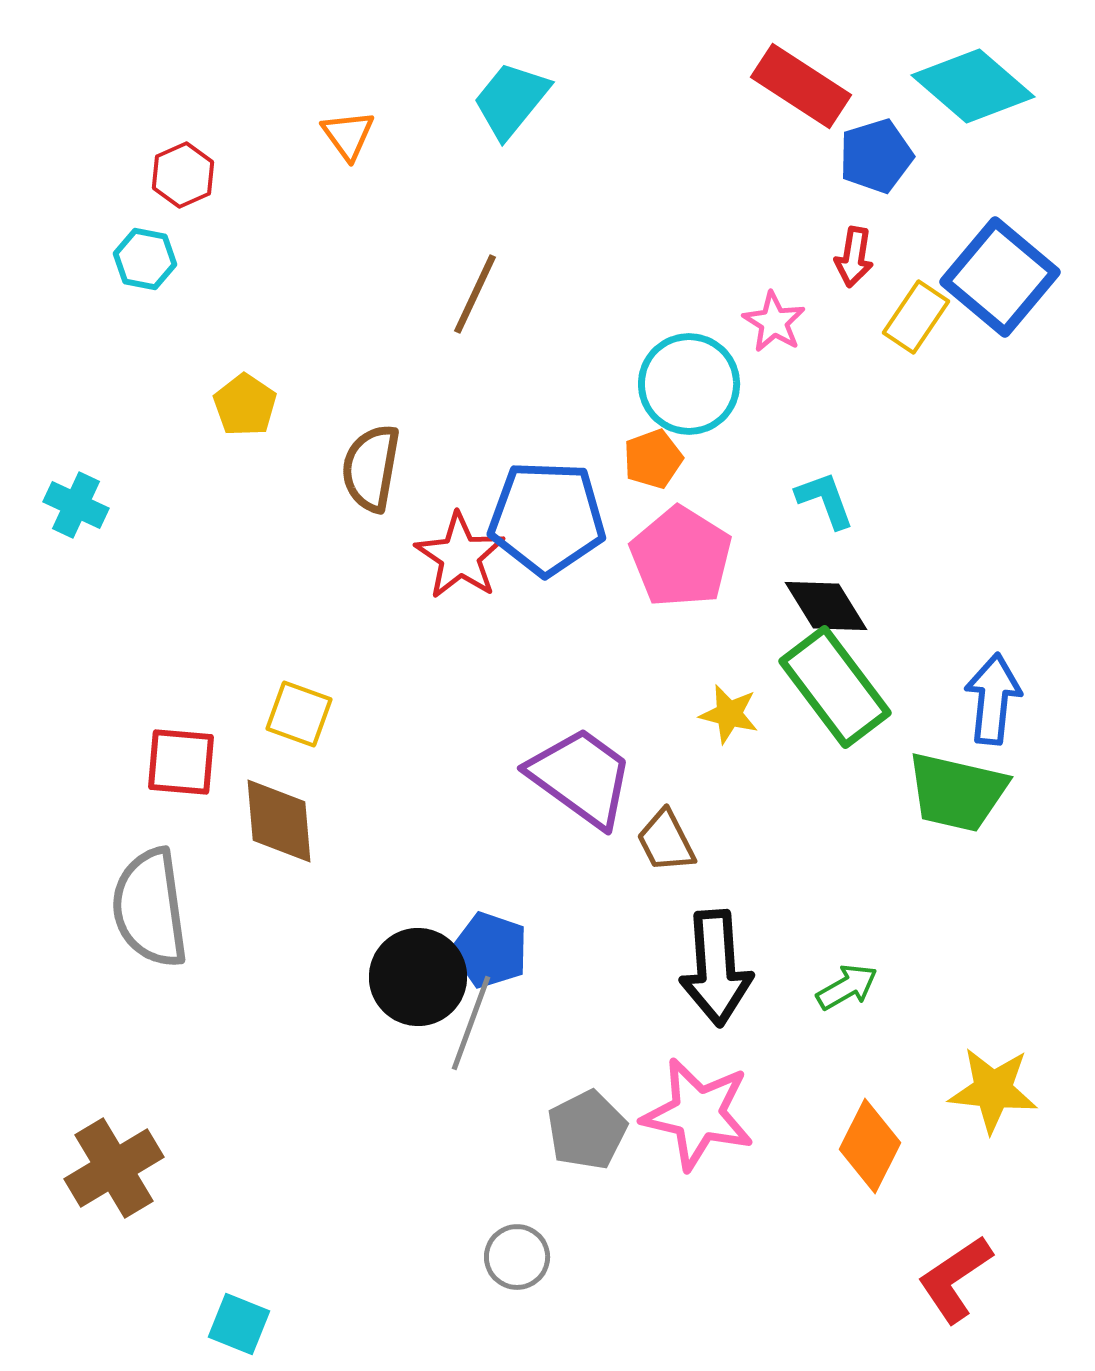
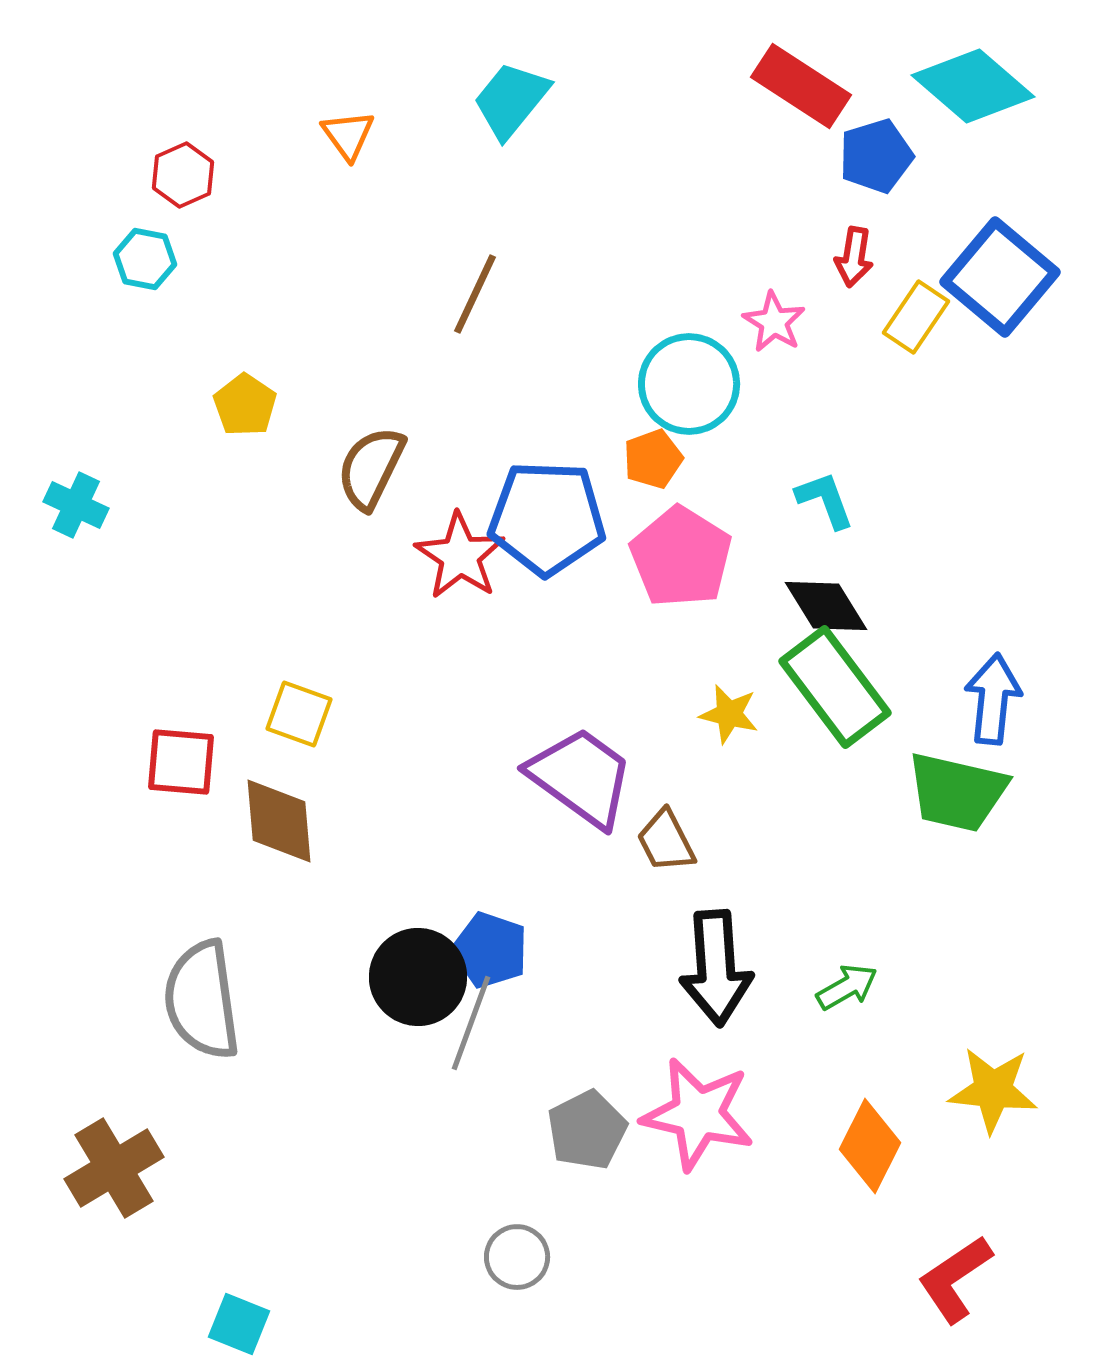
brown semicircle at (371, 468): rotated 16 degrees clockwise
gray semicircle at (150, 908): moved 52 px right, 92 px down
